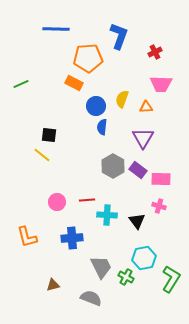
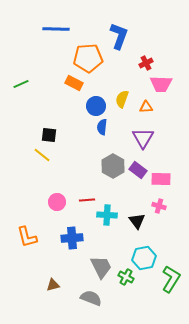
red cross: moved 9 px left, 11 px down
